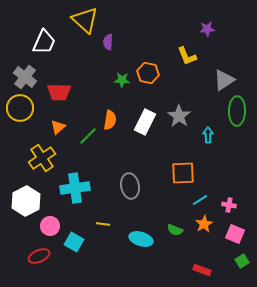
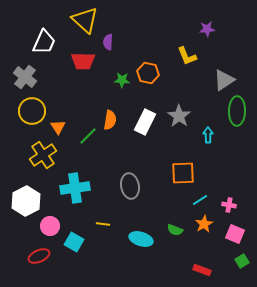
red trapezoid: moved 24 px right, 31 px up
yellow circle: moved 12 px right, 3 px down
orange triangle: rotated 21 degrees counterclockwise
yellow cross: moved 1 px right, 3 px up
